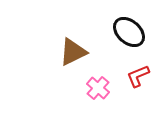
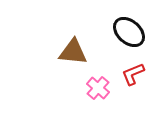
brown triangle: rotated 32 degrees clockwise
red L-shape: moved 5 px left, 2 px up
